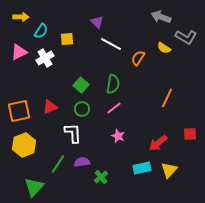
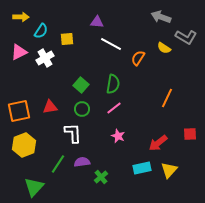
purple triangle: rotated 40 degrees counterclockwise
red triangle: rotated 14 degrees clockwise
